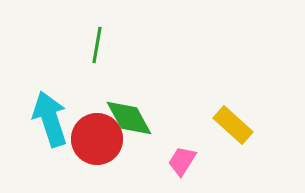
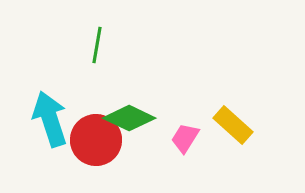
green diamond: rotated 36 degrees counterclockwise
red circle: moved 1 px left, 1 px down
pink trapezoid: moved 3 px right, 23 px up
